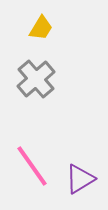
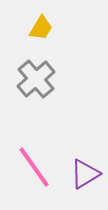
pink line: moved 2 px right, 1 px down
purple triangle: moved 5 px right, 5 px up
